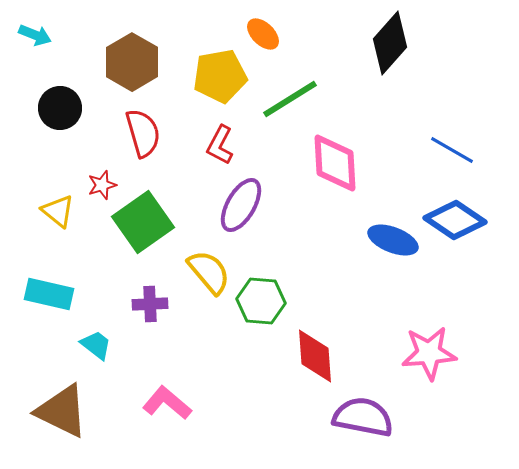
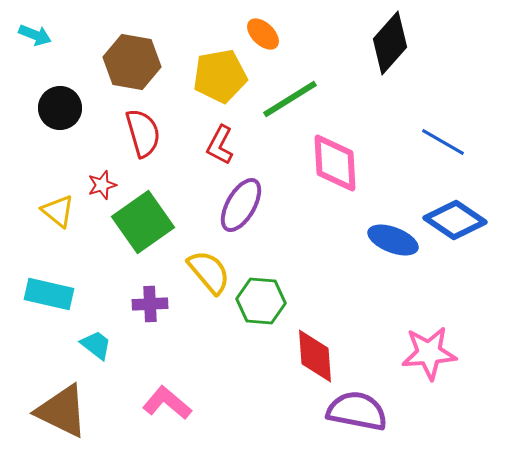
brown hexagon: rotated 20 degrees counterclockwise
blue line: moved 9 px left, 8 px up
purple semicircle: moved 6 px left, 6 px up
